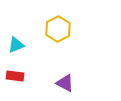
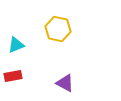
yellow hexagon: rotated 20 degrees counterclockwise
red rectangle: moved 2 px left; rotated 18 degrees counterclockwise
